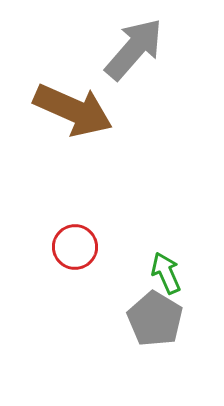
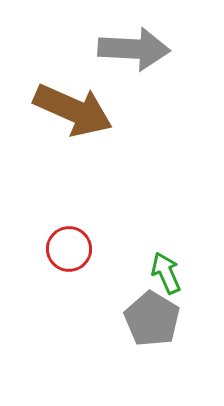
gray arrow: rotated 52 degrees clockwise
red circle: moved 6 px left, 2 px down
gray pentagon: moved 3 px left
